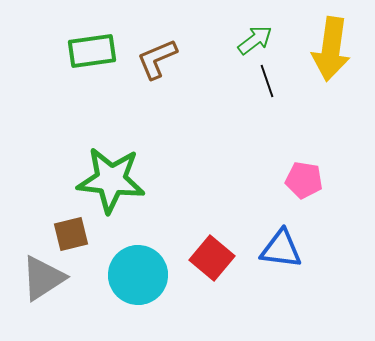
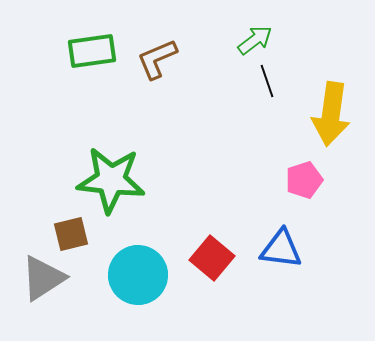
yellow arrow: moved 65 px down
pink pentagon: rotated 27 degrees counterclockwise
